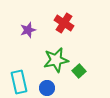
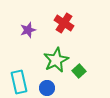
green star: rotated 15 degrees counterclockwise
